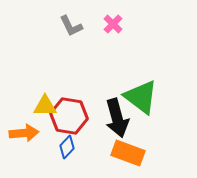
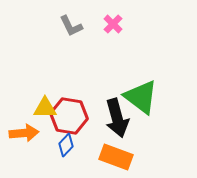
yellow triangle: moved 2 px down
blue diamond: moved 1 px left, 2 px up
orange rectangle: moved 12 px left, 4 px down
